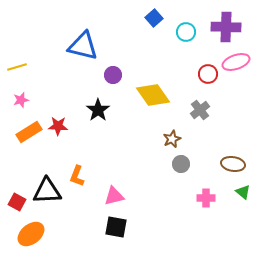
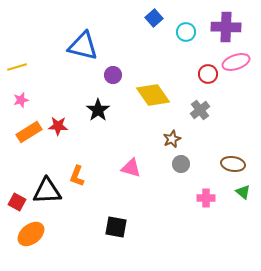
pink triangle: moved 17 px right, 28 px up; rotated 30 degrees clockwise
